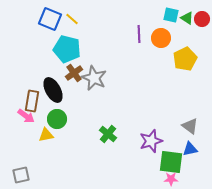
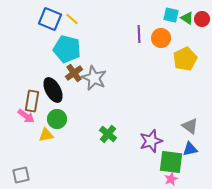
pink star: rotated 24 degrees counterclockwise
